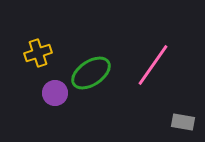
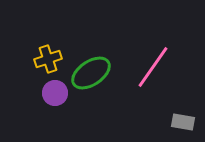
yellow cross: moved 10 px right, 6 px down
pink line: moved 2 px down
